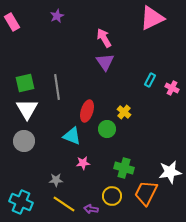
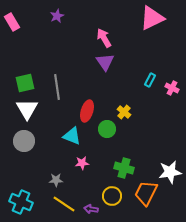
pink star: moved 1 px left
